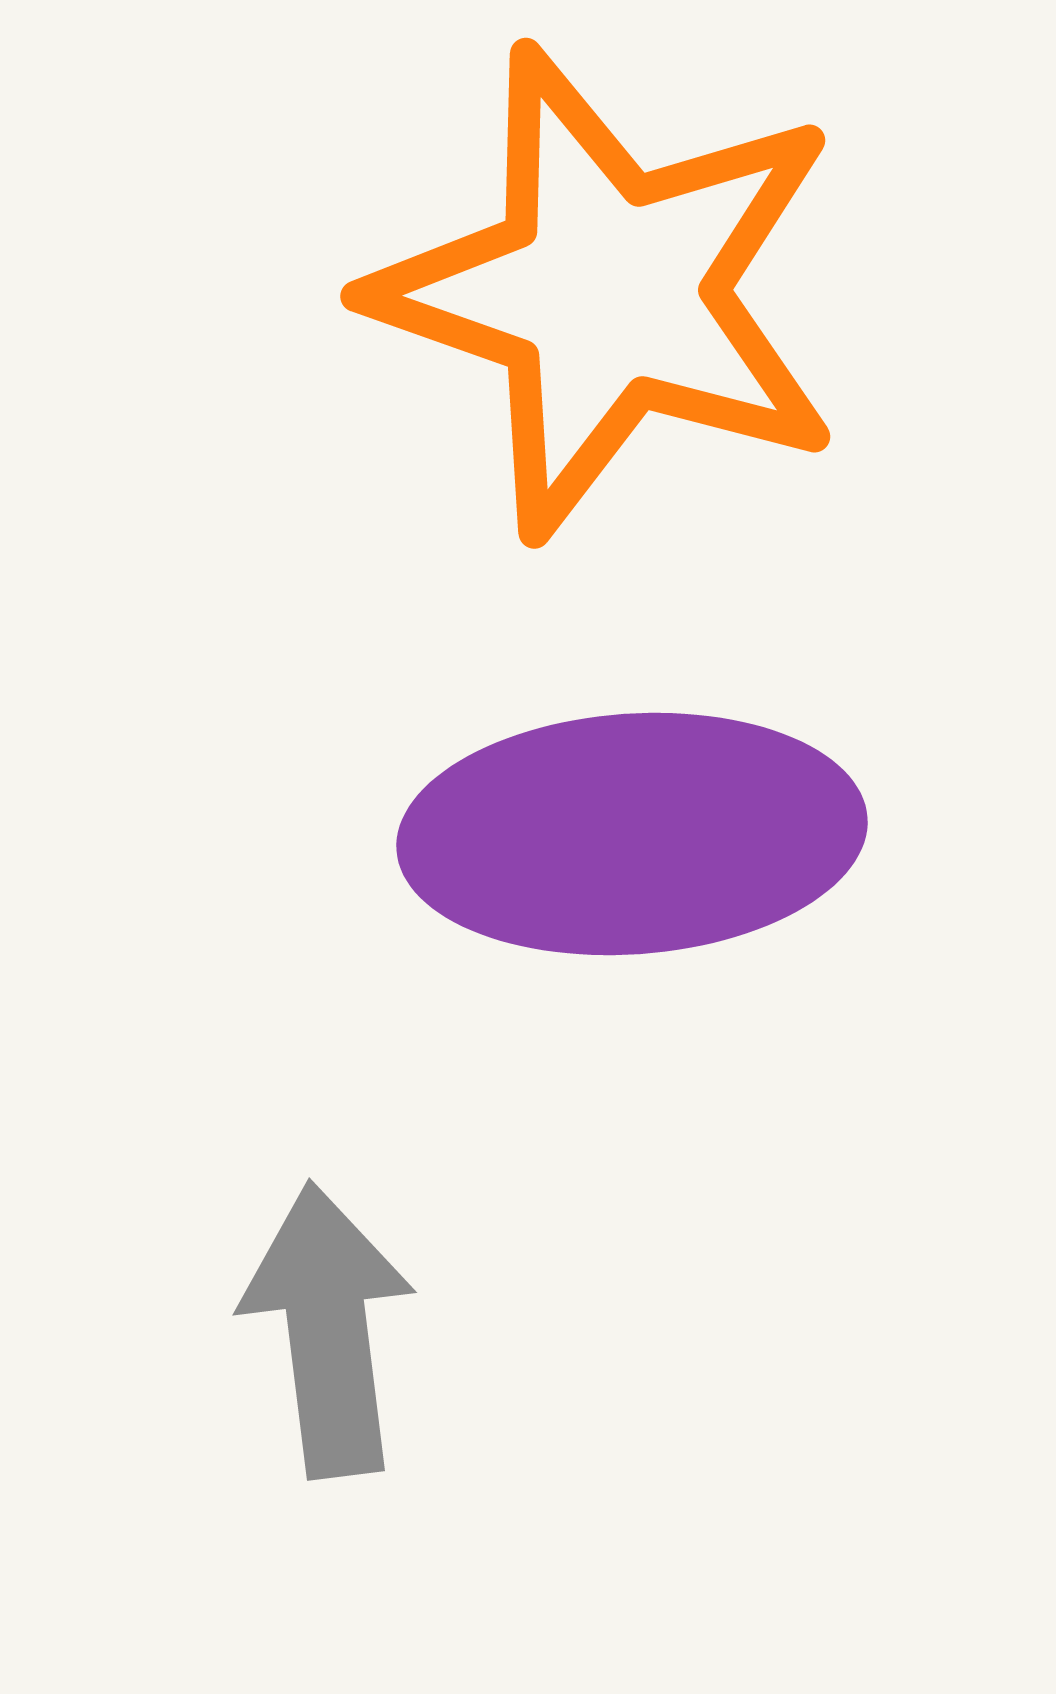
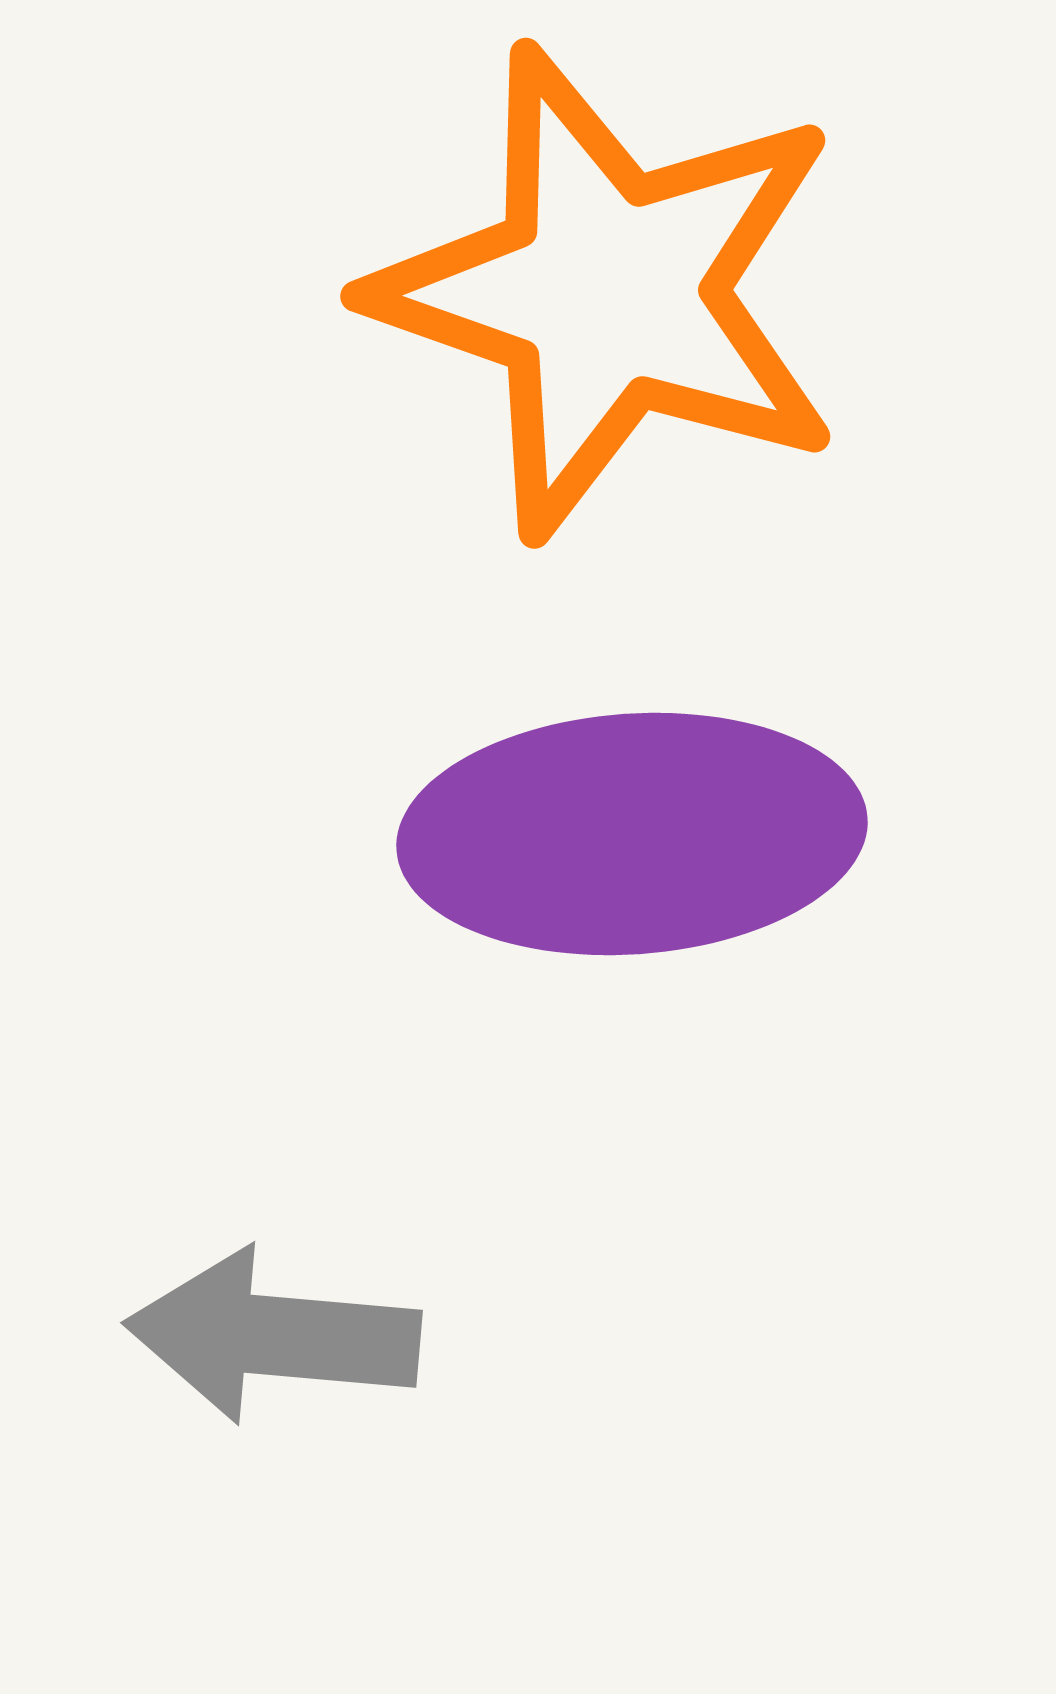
gray arrow: moved 55 px left, 6 px down; rotated 78 degrees counterclockwise
